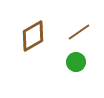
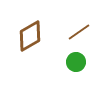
brown diamond: moved 3 px left
